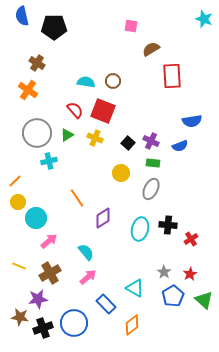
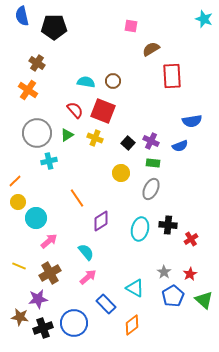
purple diamond at (103, 218): moved 2 px left, 3 px down
